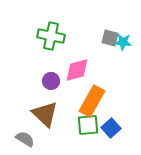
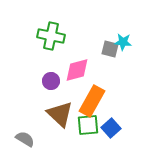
gray square: moved 11 px down
brown triangle: moved 15 px right
